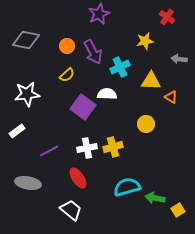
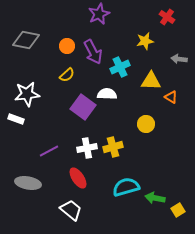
white rectangle: moved 1 px left, 12 px up; rotated 56 degrees clockwise
cyan semicircle: moved 1 px left
